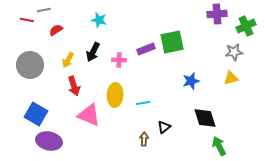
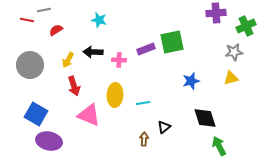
purple cross: moved 1 px left, 1 px up
black arrow: rotated 66 degrees clockwise
